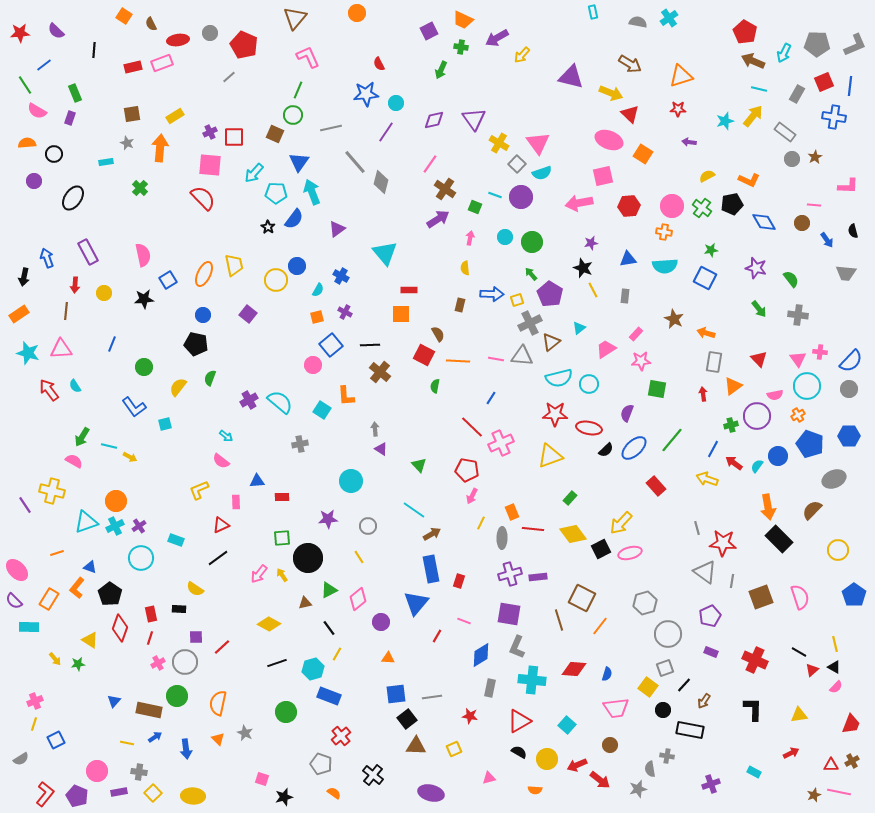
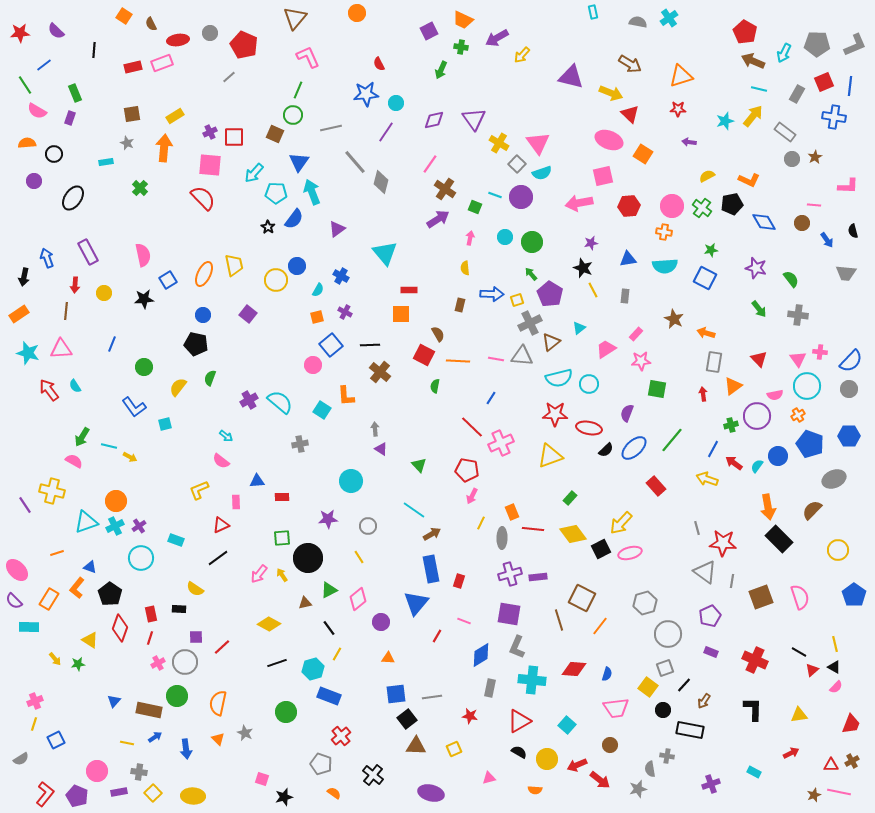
orange arrow at (160, 148): moved 4 px right
